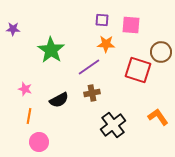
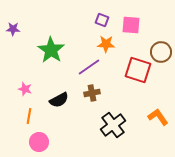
purple square: rotated 16 degrees clockwise
